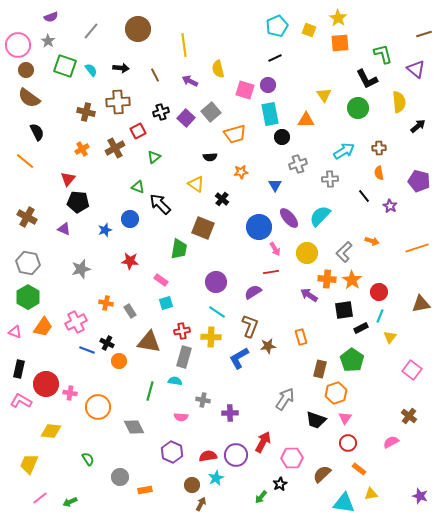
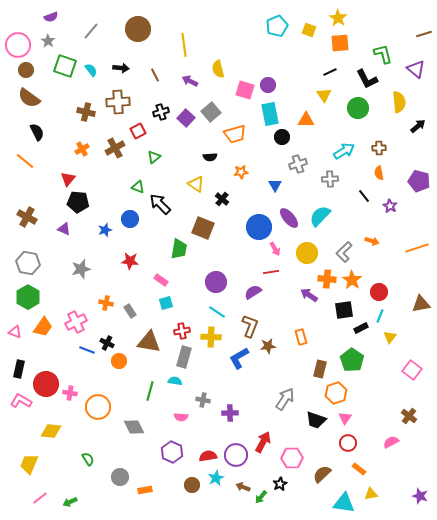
black line at (275, 58): moved 55 px right, 14 px down
brown arrow at (201, 504): moved 42 px right, 17 px up; rotated 96 degrees counterclockwise
